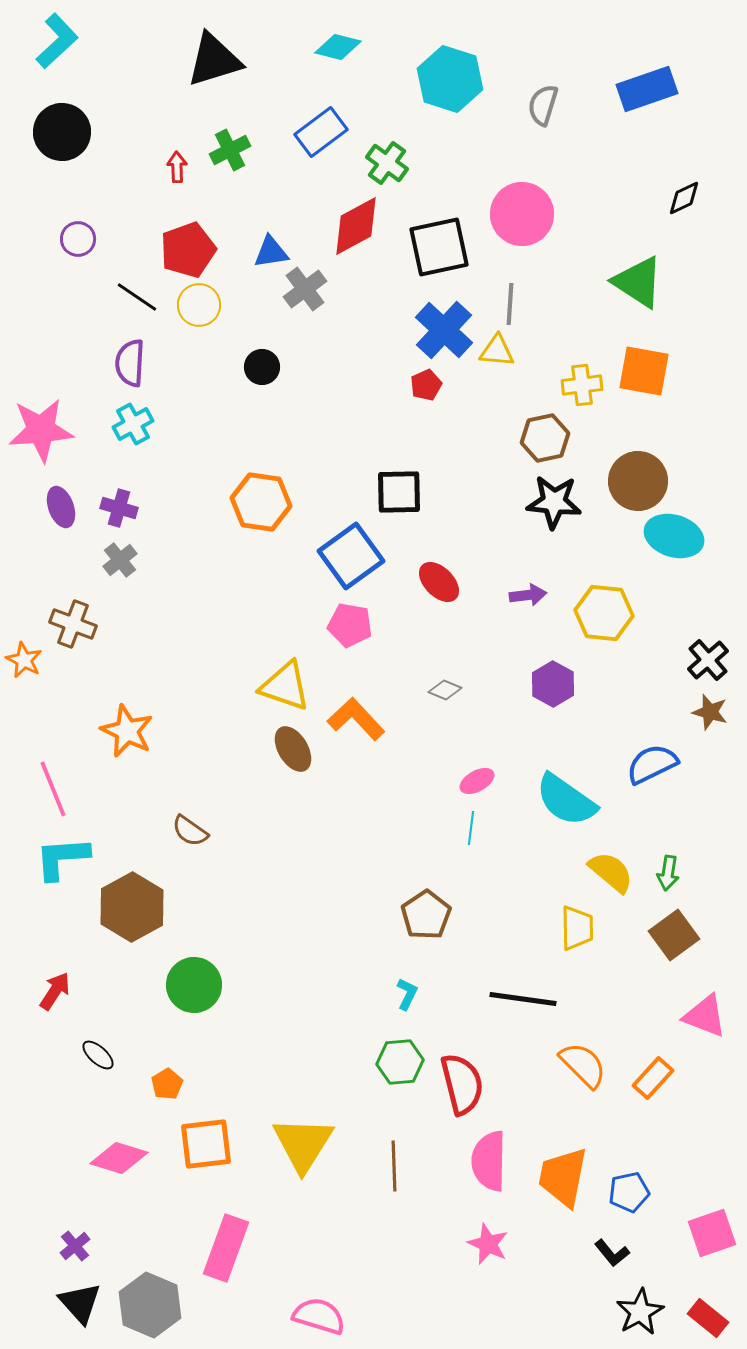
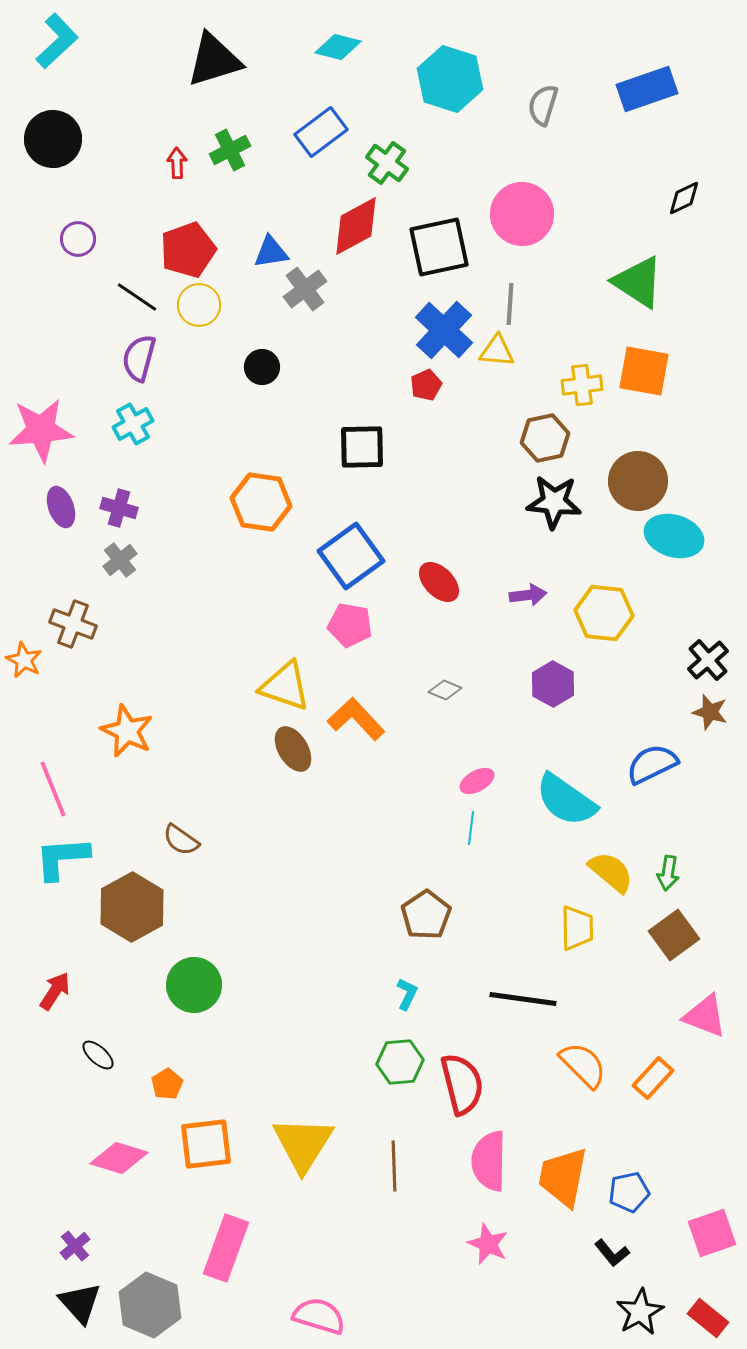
black circle at (62, 132): moved 9 px left, 7 px down
red arrow at (177, 167): moved 4 px up
purple semicircle at (130, 363): moved 9 px right, 5 px up; rotated 12 degrees clockwise
black square at (399, 492): moved 37 px left, 45 px up
brown semicircle at (190, 831): moved 9 px left, 9 px down
